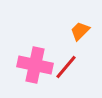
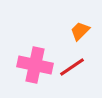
red line: moved 6 px right; rotated 16 degrees clockwise
